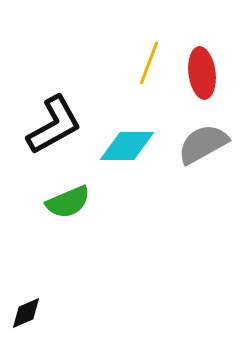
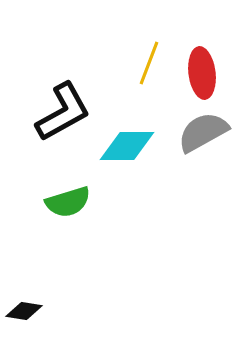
black L-shape: moved 9 px right, 13 px up
gray semicircle: moved 12 px up
green semicircle: rotated 6 degrees clockwise
black diamond: moved 2 px left, 2 px up; rotated 33 degrees clockwise
